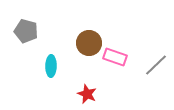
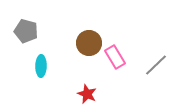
pink rectangle: rotated 40 degrees clockwise
cyan ellipse: moved 10 px left
